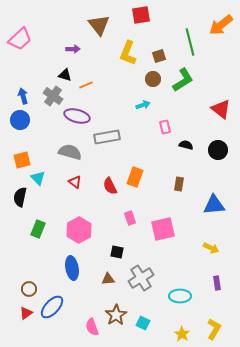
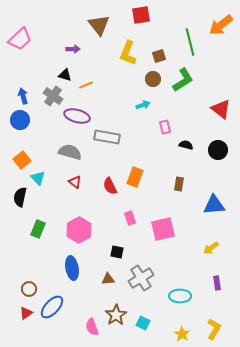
gray rectangle at (107, 137): rotated 20 degrees clockwise
orange square at (22, 160): rotated 24 degrees counterclockwise
yellow arrow at (211, 248): rotated 119 degrees clockwise
